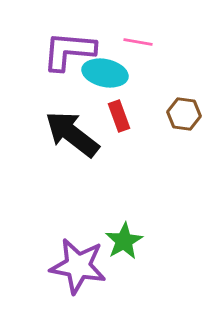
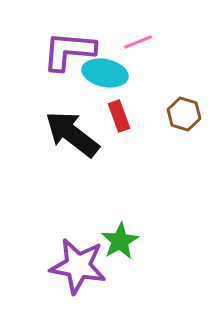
pink line: rotated 32 degrees counterclockwise
brown hexagon: rotated 8 degrees clockwise
green star: moved 4 px left
